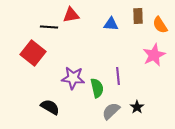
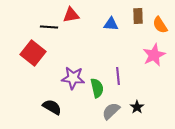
black semicircle: moved 2 px right
